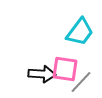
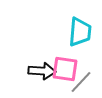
cyan trapezoid: rotated 32 degrees counterclockwise
black arrow: moved 3 px up
